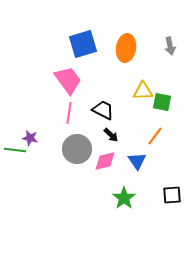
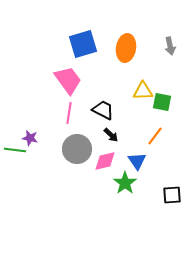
green star: moved 1 px right, 15 px up
